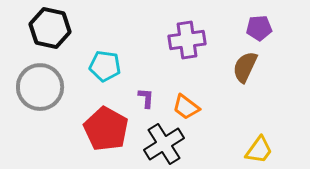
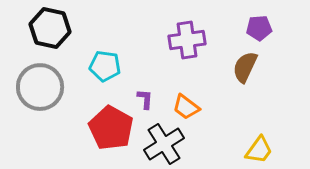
purple L-shape: moved 1 px left, 1 px down
red pentagon: moved 5 px right, 1 px up
